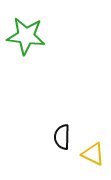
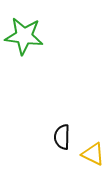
green star: moved 2 px left
